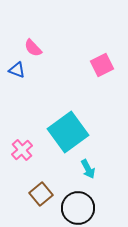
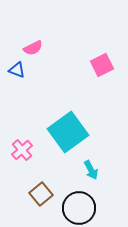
pink semicircle: rotated 72 degrees counterclockwise
cyan arrow: moved 3 px right, 1 px down
black circle: moved 1 px right
